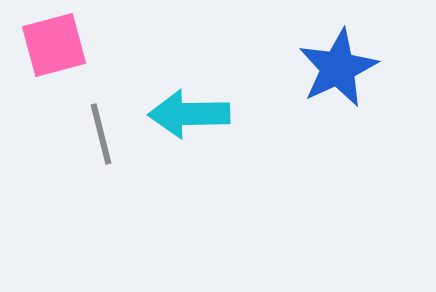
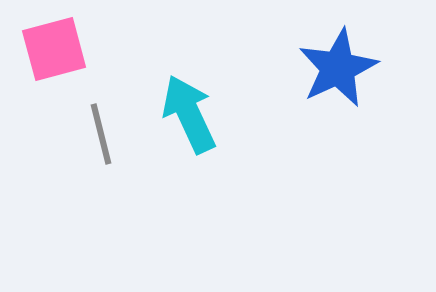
pink square: moved 4 px down
cyan arrow: rotated 66 degrees clockwise
